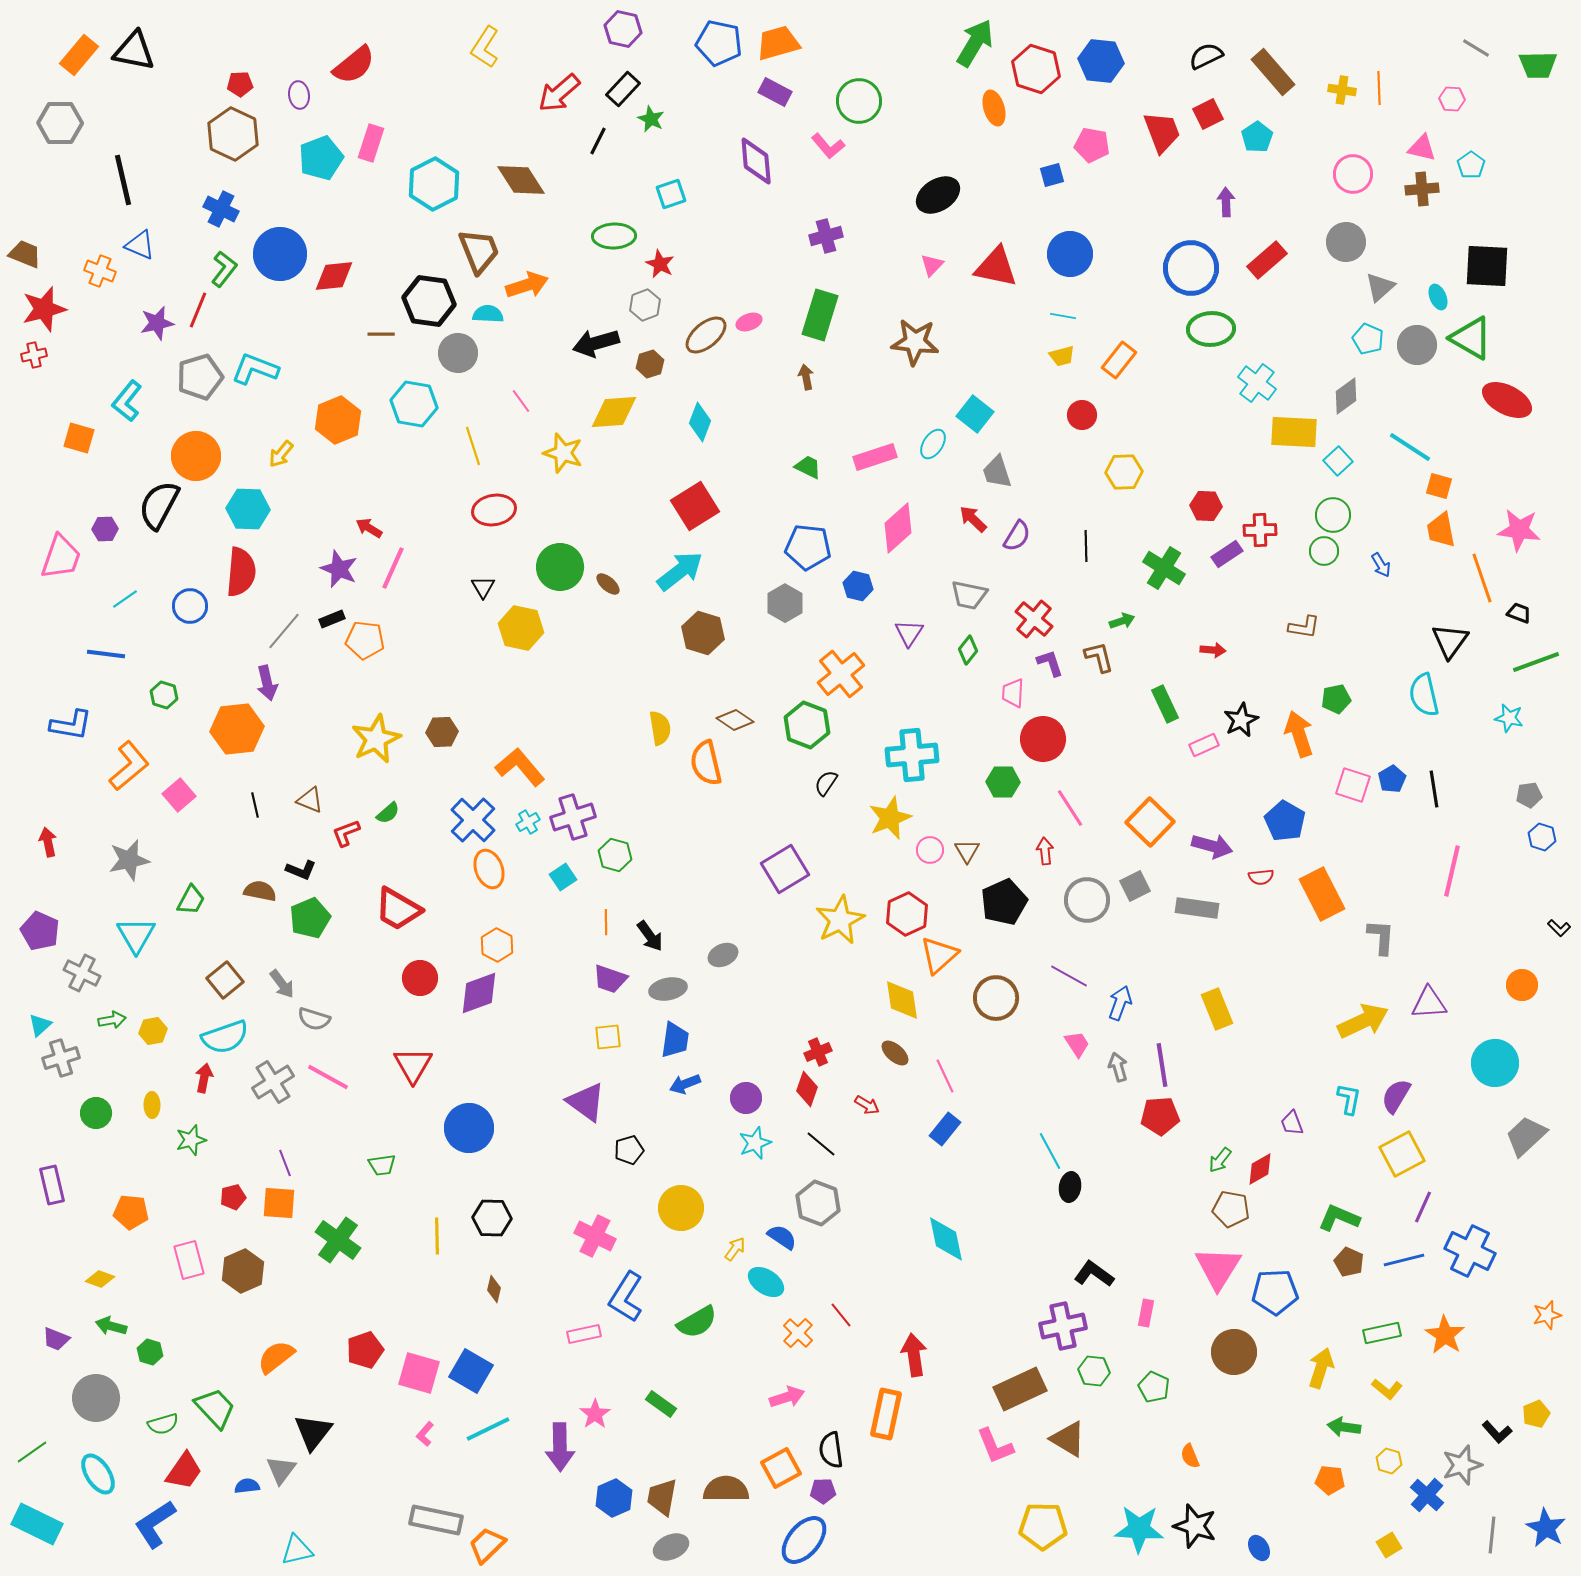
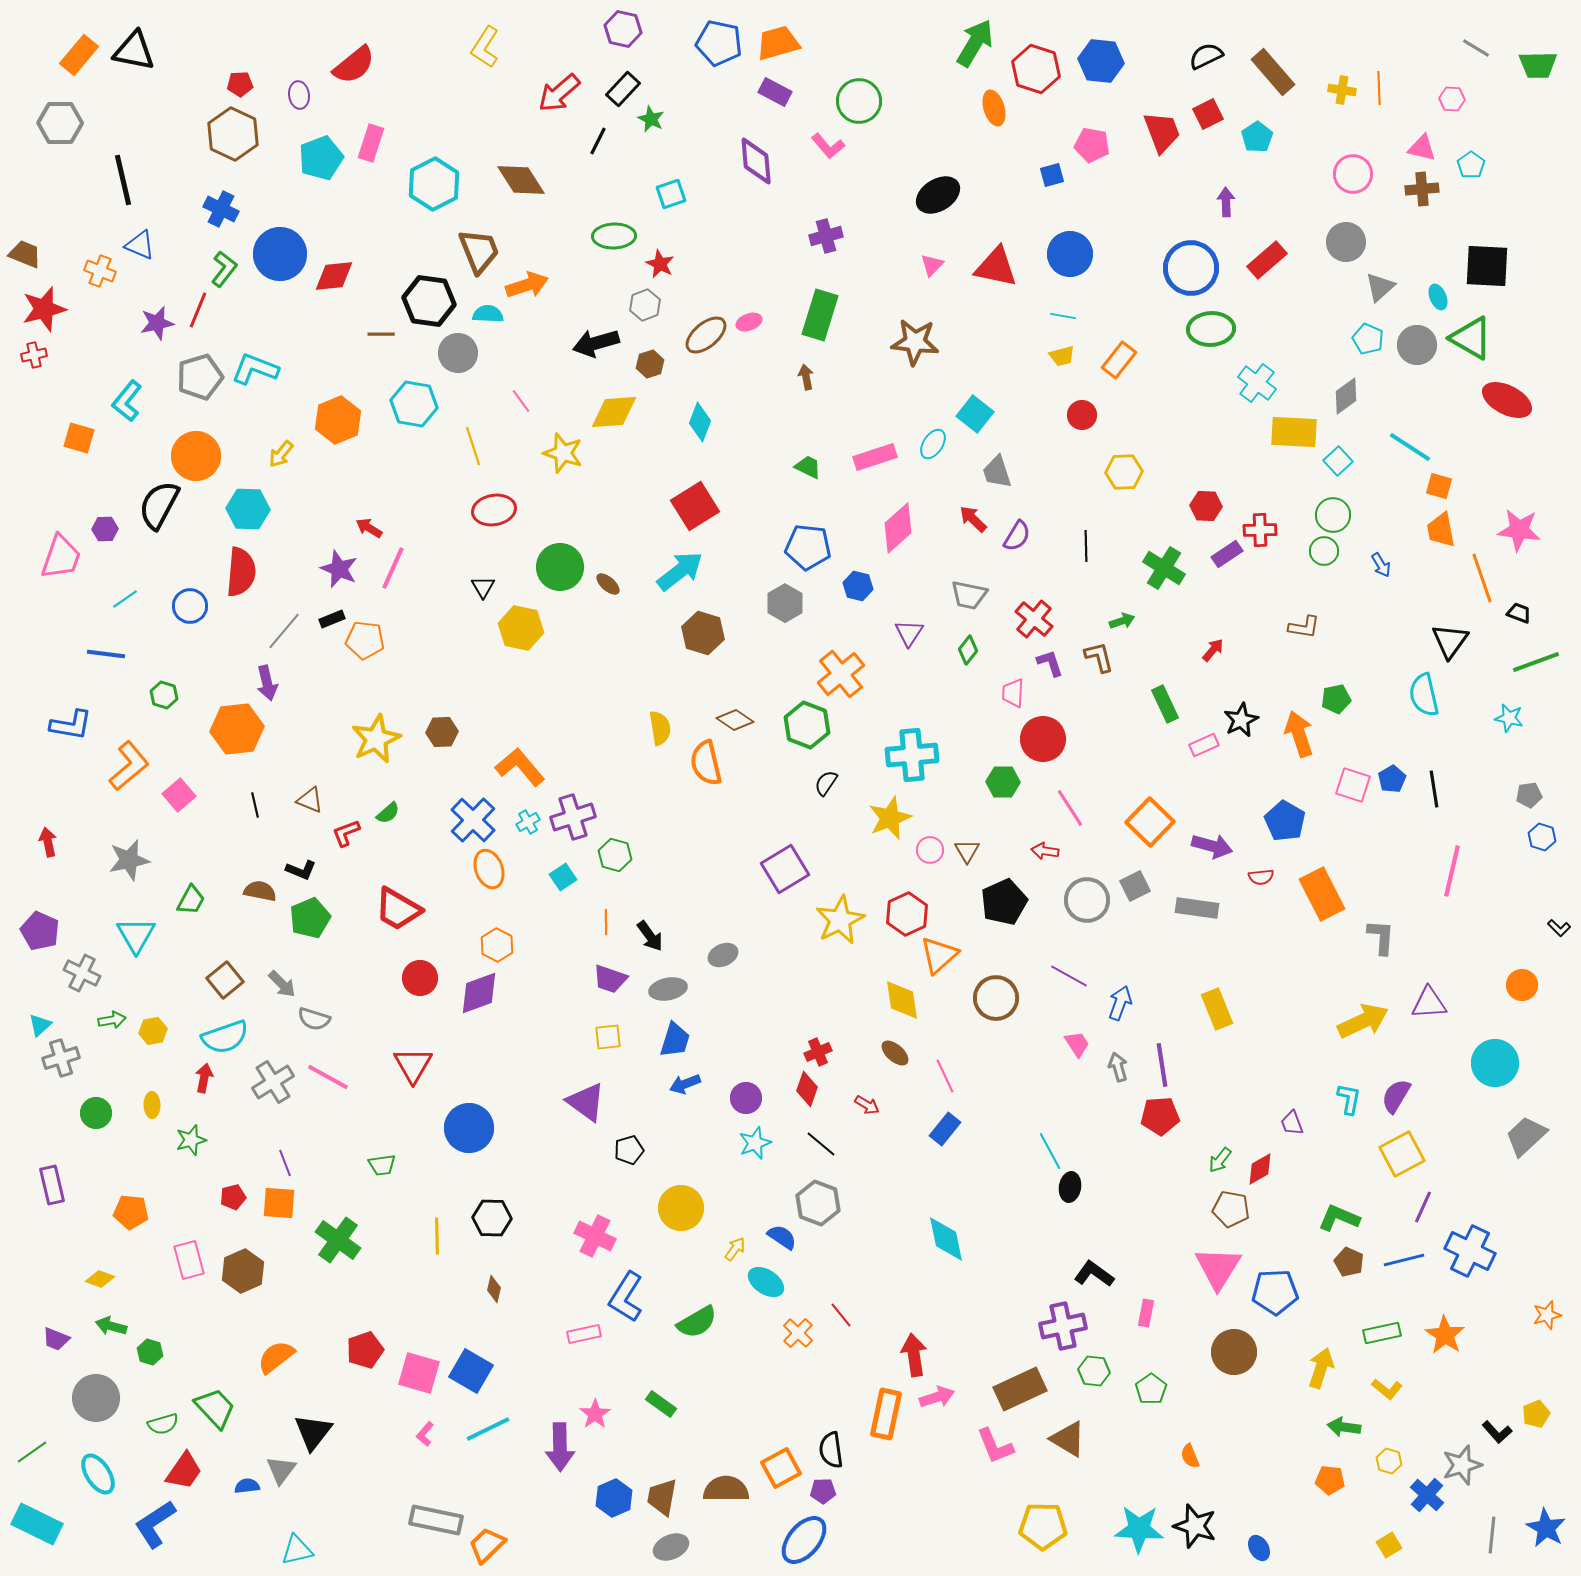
red arrow at (1213, 650): rotated 55 degrees counterclockwise
red arrow at (1045, 851): rotated 76 degrees counterclockwise
gray arrow at (282, 984): rotated 8 degrees counterclockwise
blue trapezoid at (675, 1040): rotated 9 degrees clockwise
green pentagon at (1154, 1387): moved 3 px left, 2 px down; rotated 12 degrees clockwise
pink arrow at (787, 1397): moved 150 px right
